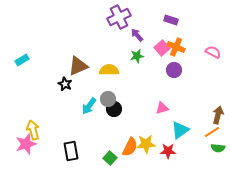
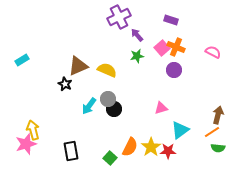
yellow semicircle: moved 2 px left; rotated 24 degrees clockwise
pink triangle: moved 1 px left
yellow star: moved 5 px right, 3 px down; rotated 30 degrees counterclockwise
